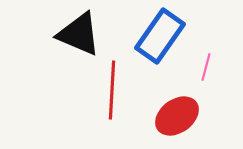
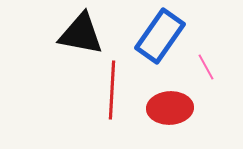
black triangle: moved 2 px right; rotated 12 degrees counterclockwise
pink line: rotated 44 degrees counterclockwise
red ellipse: moved 7 px left, 8 px up; rotated 33 degrees clockwise
